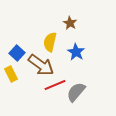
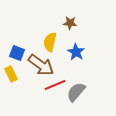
brown star: rotated 24 degrees counterclockwise
blue square: rotated 21 degrees counterclockwise
